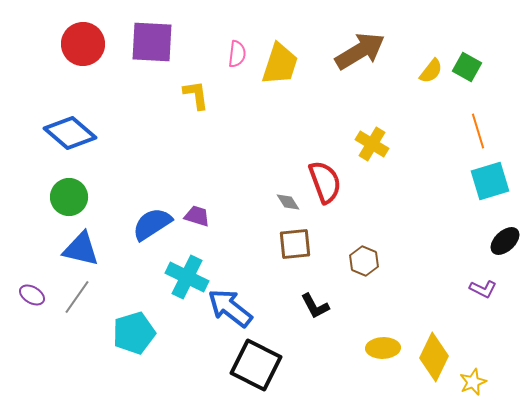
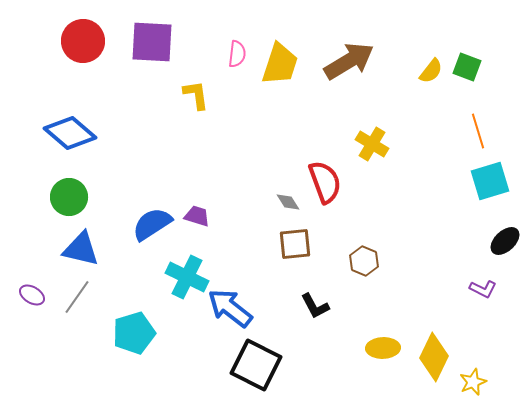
red circle: moved 3 px up
brown arrow: moved 11 px left, 10 px down
green square: rotated 8 degrees counterclockwise
